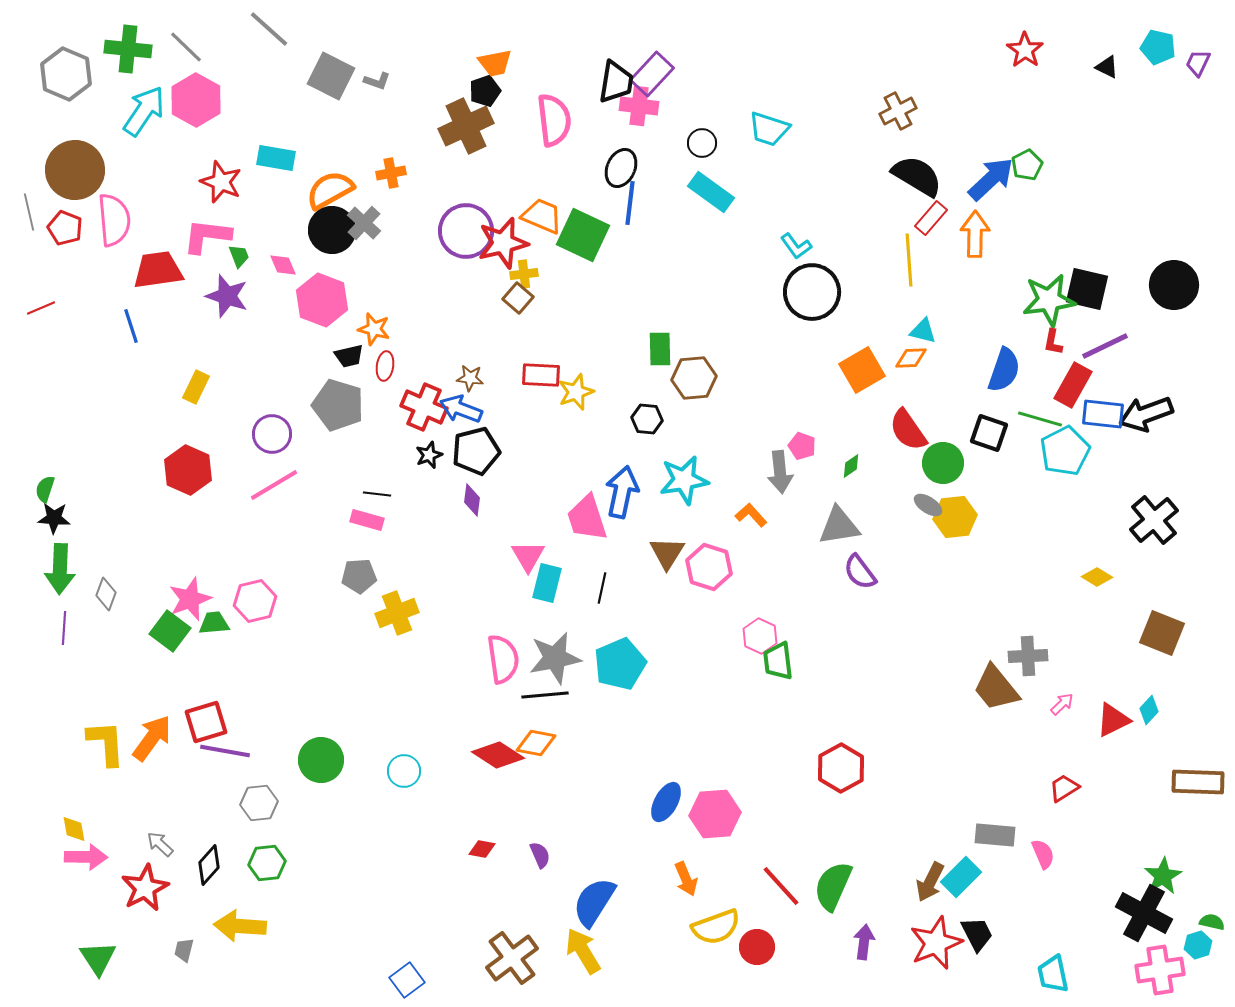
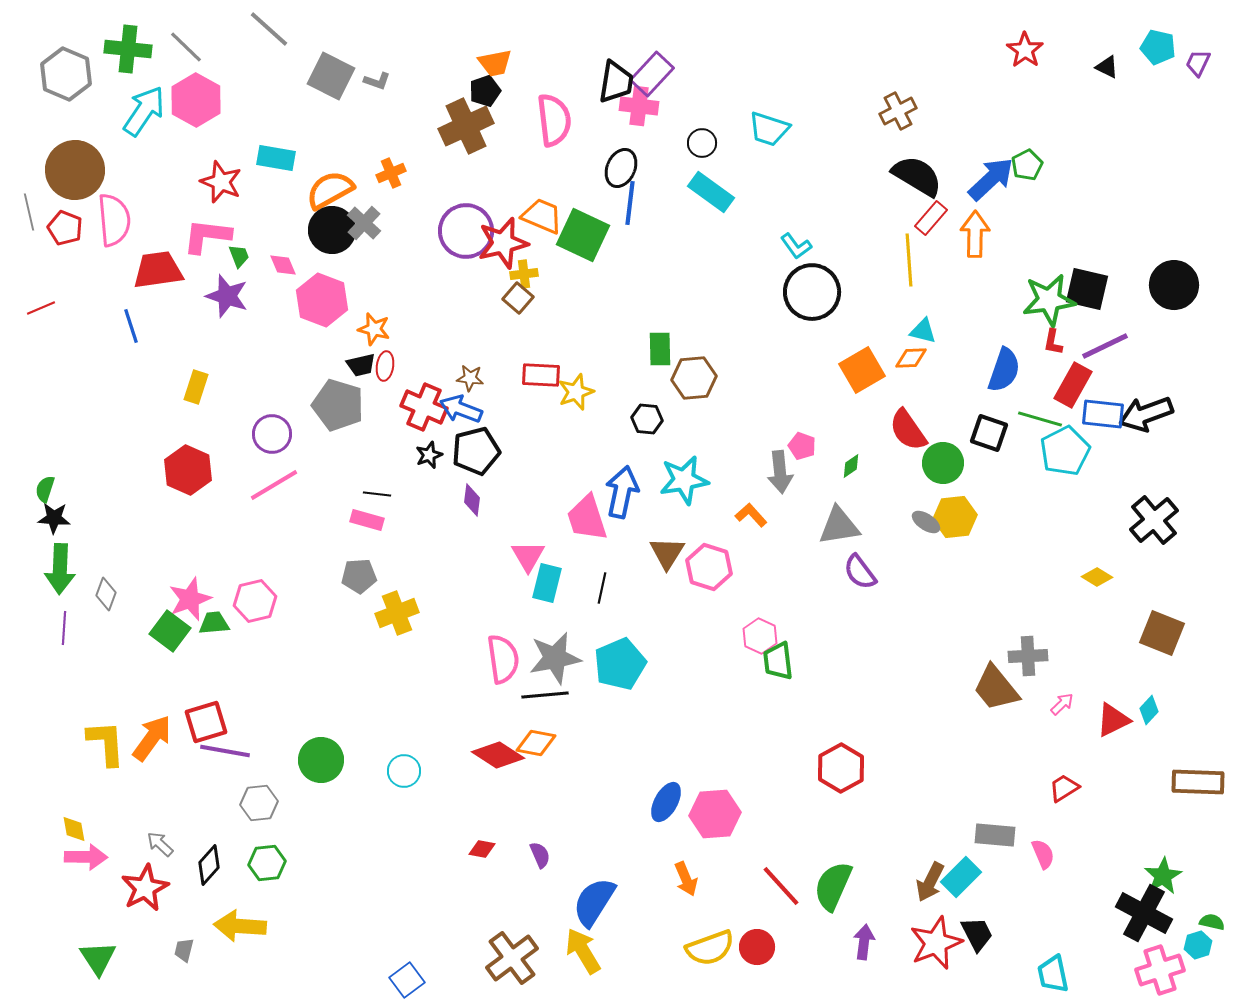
orange cross at (391, 173): rotated 12 degrees counterclockwise
black trapezoid at (349, 356): moved 12 px right, 9 px down
yellow rectangle at (196, 387): rotated 8 degrees counterclockwise
gray ellipse at (928, 505): moved 2 px left, 17 px down
yellow semicircle at (716, 927): moved 6 px left, 21 px down
pink cross at (1160, 970): rotated 9 degrees counterclockwise
